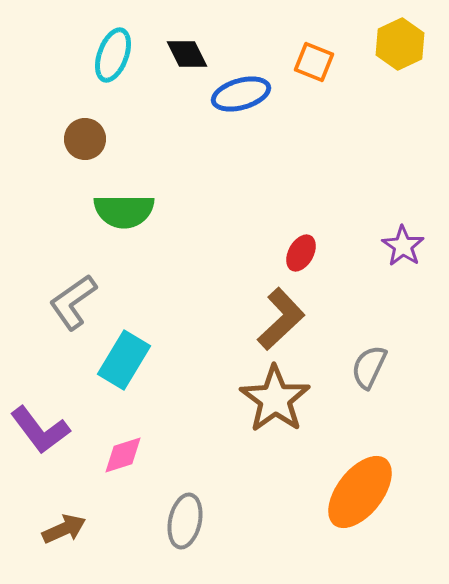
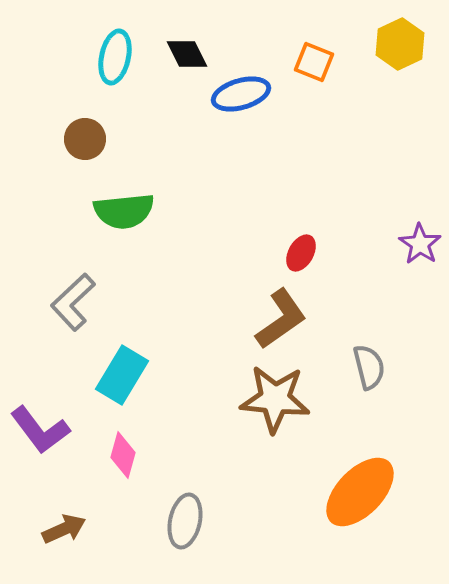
cyan ellipse: moved 2 px right, 2 px down; rotated 8 degrees counterclockwise
green semicircle: rotated 6 degrees counterclockwise
purple star: moved 17 px right, 2 px up
gray L-shape: rotated 8 degrees counterclockwise
brown L-shape: rotated 8 degrees clockwise
cyan rectangle: moved 2 px left, 15 px down
gray semicircle: rotated 141 degrees clockwise
brown star: rotated 30 degrees counterclockwise
pink diamond: rotated 57 degrees counterclockwise
orange ellipse: rotated 6 degrees clockwise
